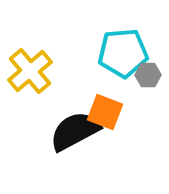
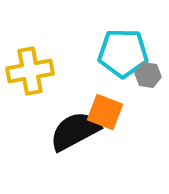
cyan pentagon: rotated 6 degrees clockwise
yellow cross: rotated 30 degrees clockwise
gray hexagon: rotated 10 degrees clockwise
